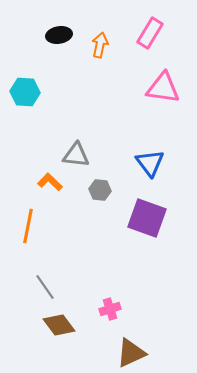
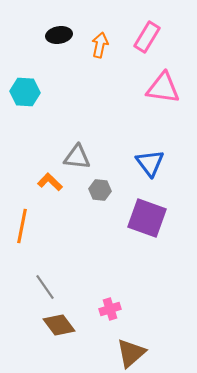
pink rectangle: moved 3 px left, 4 px down
gray triangle: moved 1 px right, 2 px down
orange line: moved 6 px left
brown triangle: rotated 16 degrees counterclockwise
